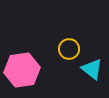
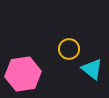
pink hexagon: moved 1 px right, 4 px down
